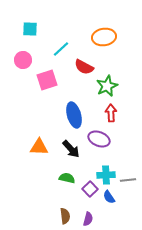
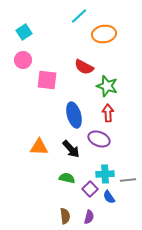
cyan square: moved 6 px left, 3 px down; rotated 35 degrees counterclockwise
orange ellipse: moved 3 px up
cyan line: moved 18 px right, 33 px up
pink square: rotated 25 degrees clockwise
green star: rotated 30 degrees counterclockwise
red arrow: moved 3 px left
cyan cross: moved 1 px left, 1 px up
purple semicircle: moved 1 px right, 2 px up
